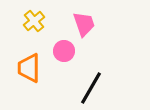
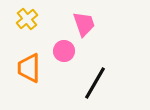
yellow cross: moved 7 px left, 2 px up
black line: moved 4 px right, 5 px up
